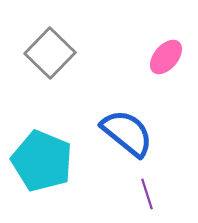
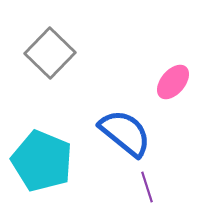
pink ellipse: moved 7 px right, 25 px down
blue semicircle: moved 2 px left
purple line: moved 7 px up
